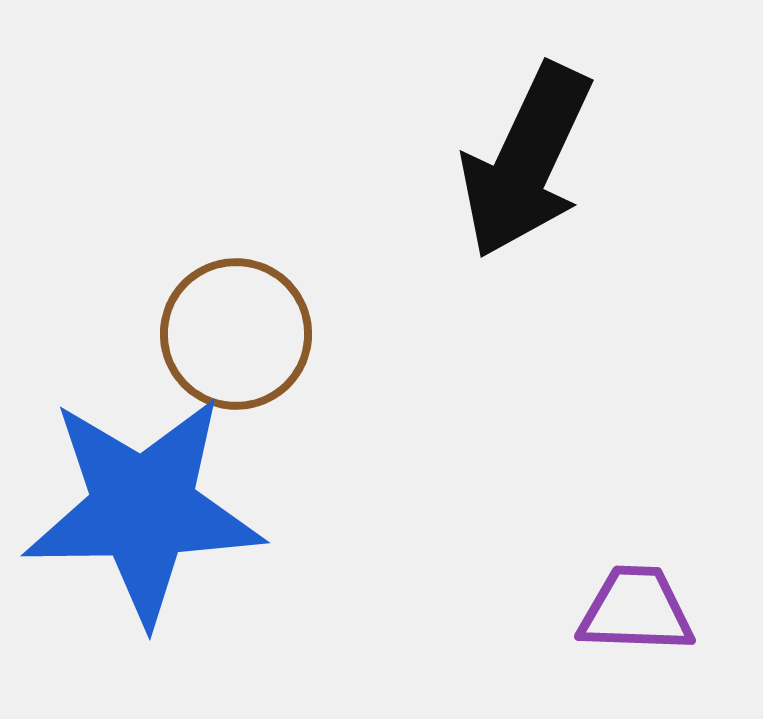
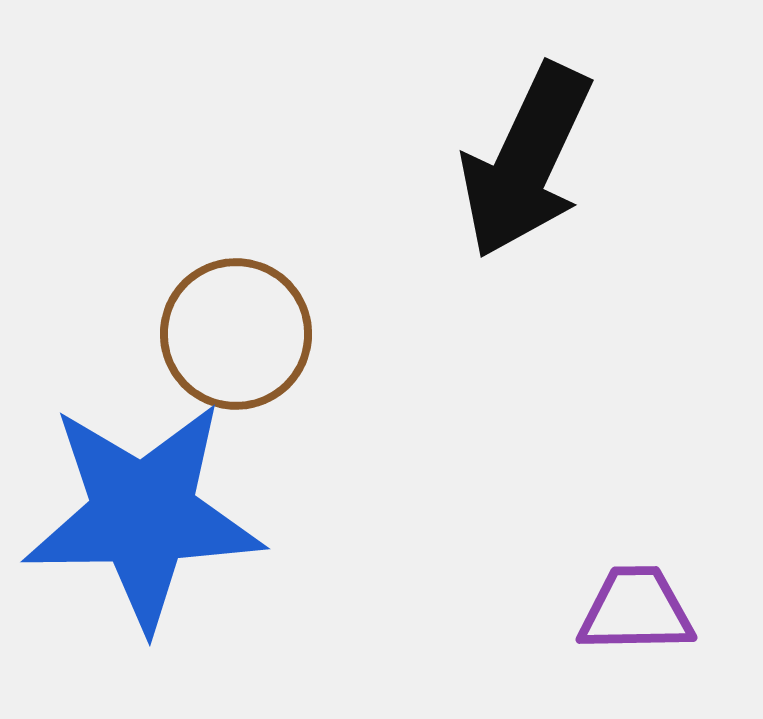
blue star: moved 6 px down
purple trapezoid: rotated 3 degrees counterclockwise
